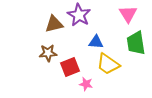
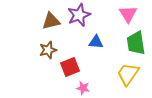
purple star: rotated 20 degrees clockwise
brown triangle: moved 3 px left, 3 px up
brown star: moved 3 px up; rotated 12 degrees counterclockwise
yellow trapezoid: moved 20 px right, 10 px down; rotated 90 degrees clockwise
pink star: moved 3 px left, 4 px down
